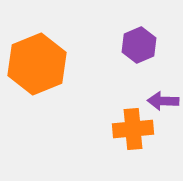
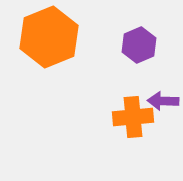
orange hexagon: moved 12 px right, 27 px up
orange cross: moved 12 px up
